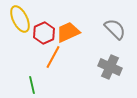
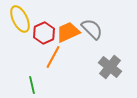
gray semicircle: moved 23 px left
gray cross: rotated 15 degrees clockwise
